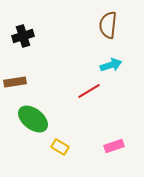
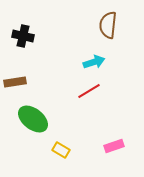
black cross: rotated 30 degrees clockwise
cyan arrow: moved 17 px left, 3 px up
yellow rectangle: moved 1 px right, 3 px down
